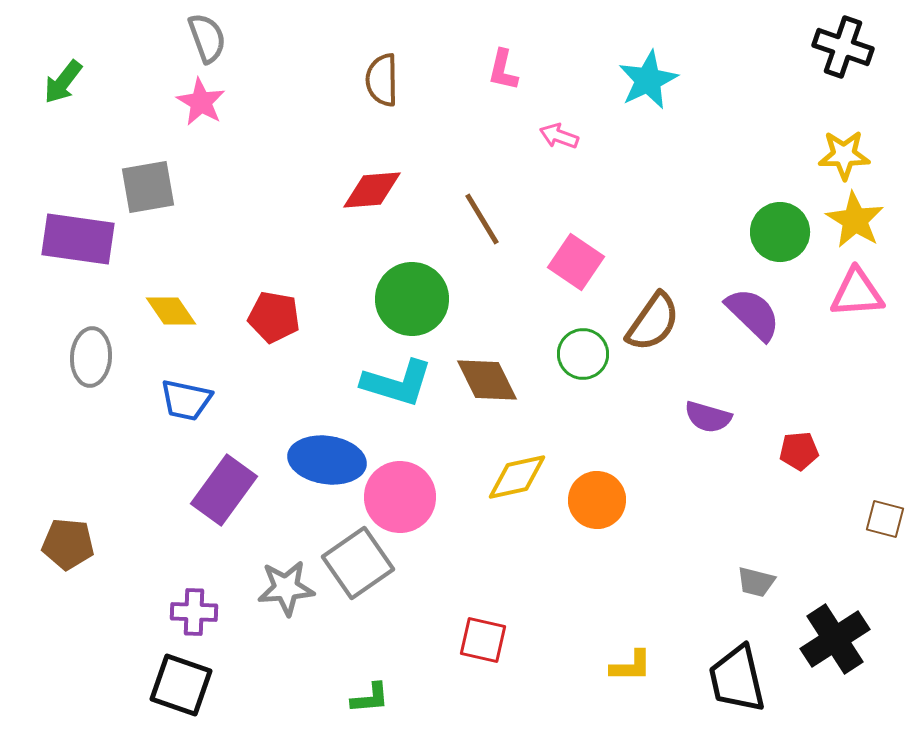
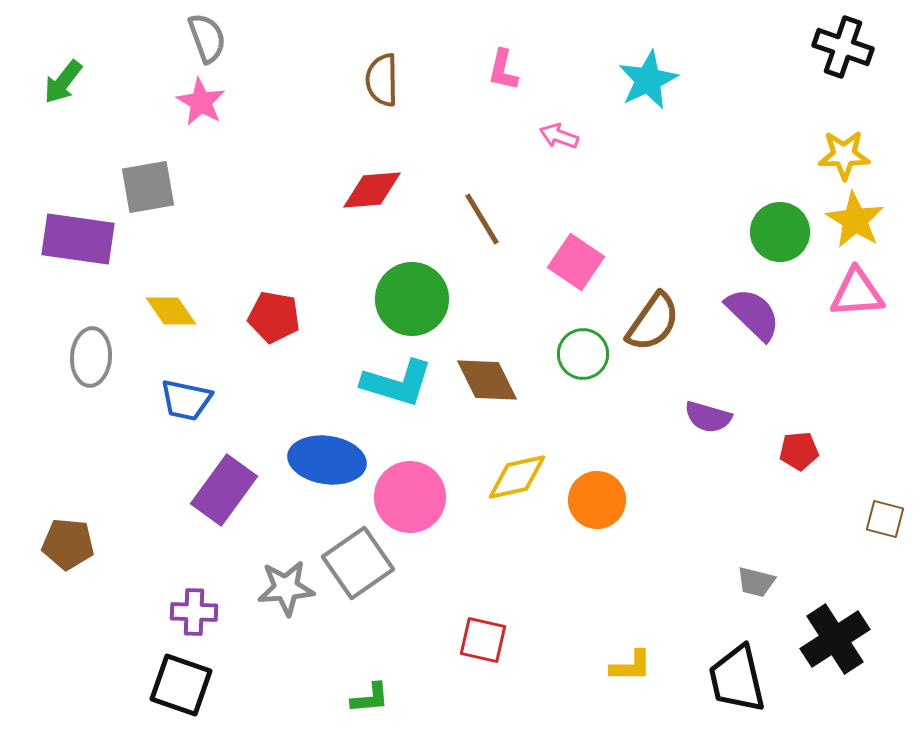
pink circle at (400, 497): moved 10 px right
